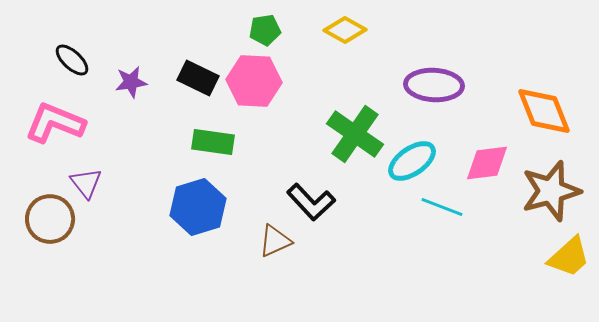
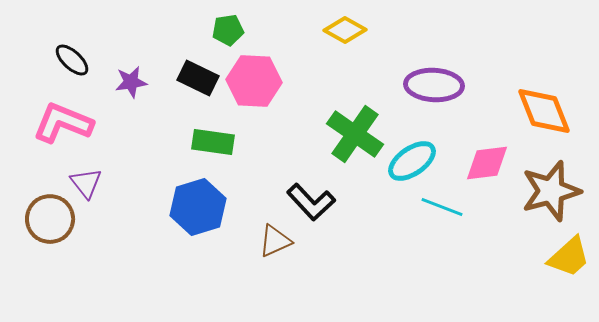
green pentagon: moved 37 px left
pink L-shape: moved 8 px right
